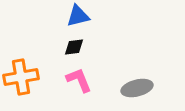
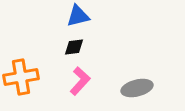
pink L-shape: moved 1 px right, 1 px down; rotated 64 degrees clockwise
